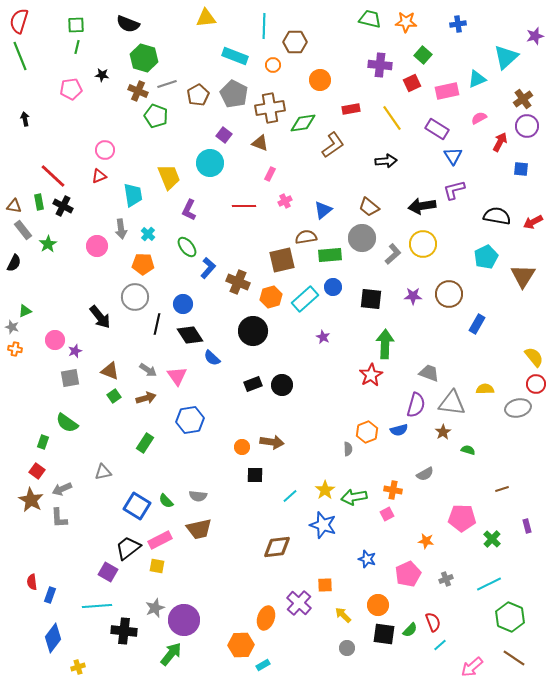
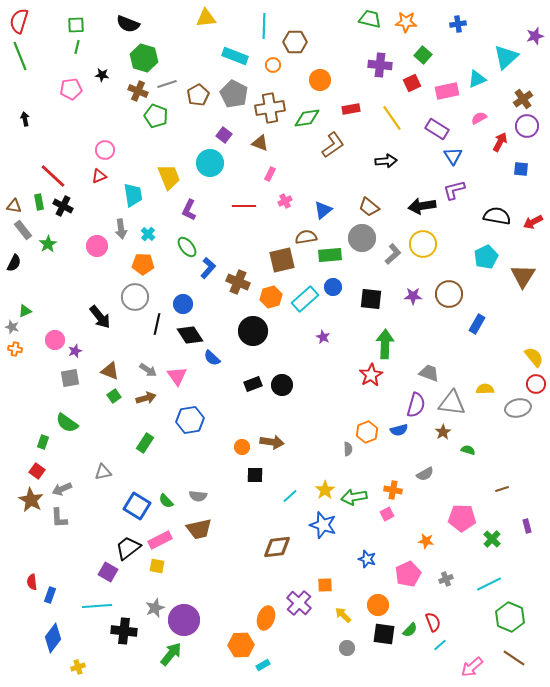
green diamond at (303, 123): moved 4 px right, 5 px up
